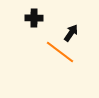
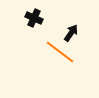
black cross: rotated 24 degrees clockwise
